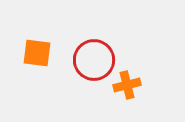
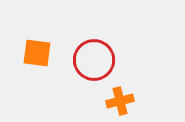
orange cross: moved 7 px left, 16 px down
